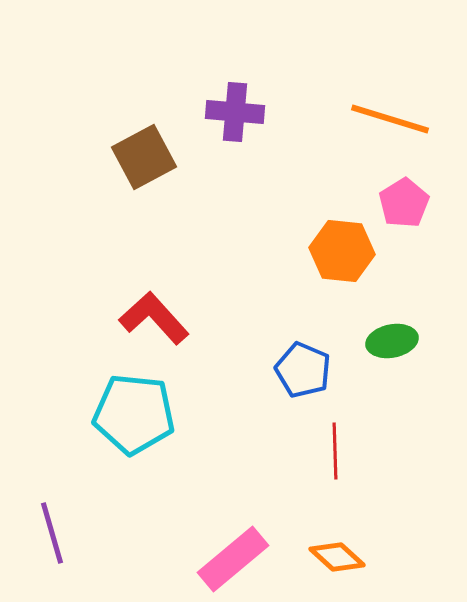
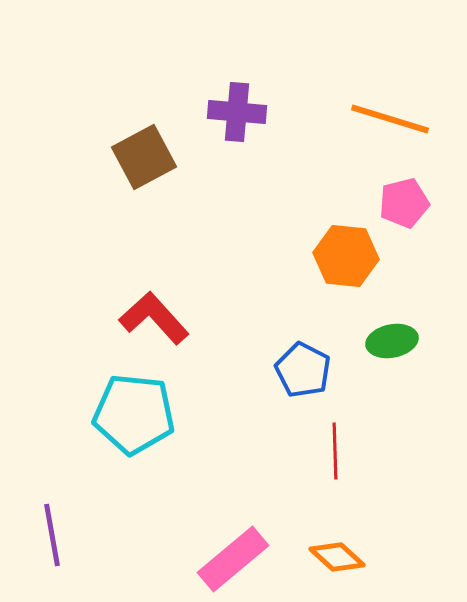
purple cross: moved 2 px right
pink pentagon: rotated 18 degrees clockwise
orange hexagon: moved 4 px right, 5 px down
blue pentagon: rotated 4 degrees clockwise
purple line: moved 2 px down; rotated 6 degrees clockwise
